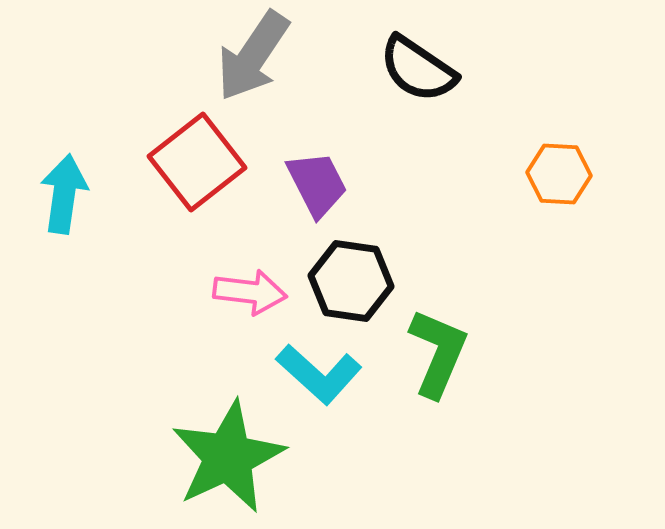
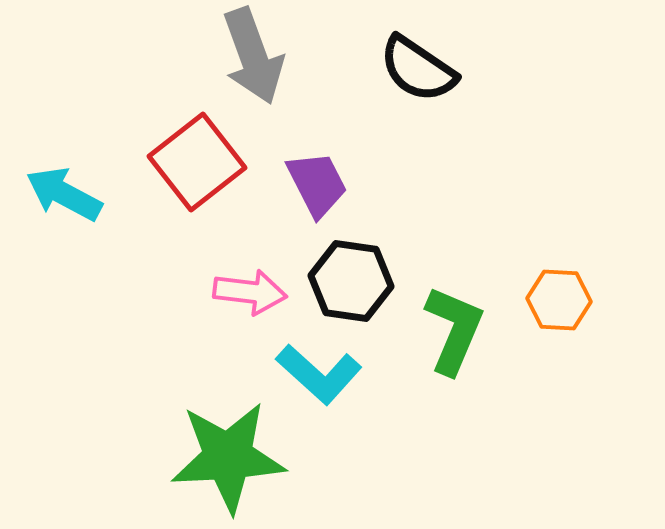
gray arrow: rotated 54 degrees counterclockwise
orange hexagon: moved 126 px down
cyan arrow: rotated 70 degrees counterclockwise
green L-shape: moved 16 px right, 23 px up
green star: rotated 22 degrees clockwise
